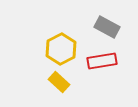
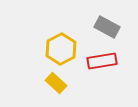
yellow rectangle: moved 3 px left, 1 px down
